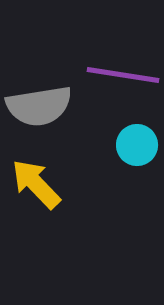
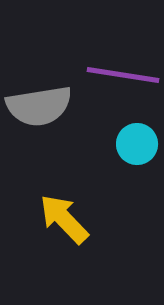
cyan circle: moved 1 px up
yellow arrow: moved 28 px right, 35 px down
